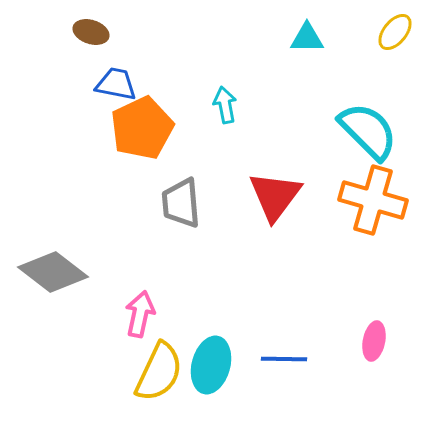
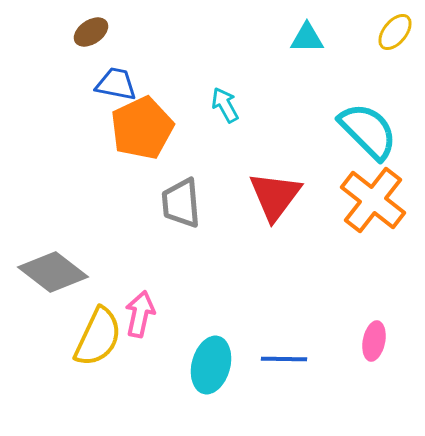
brown ellipse: rotated 52 degrees counterclockwise
cyan arrow: rotated 18 degrees counterclockwise
orange cross: rotated 22 degrees clockwise
yellow semicircle: moved 61 px left, 35 px up
